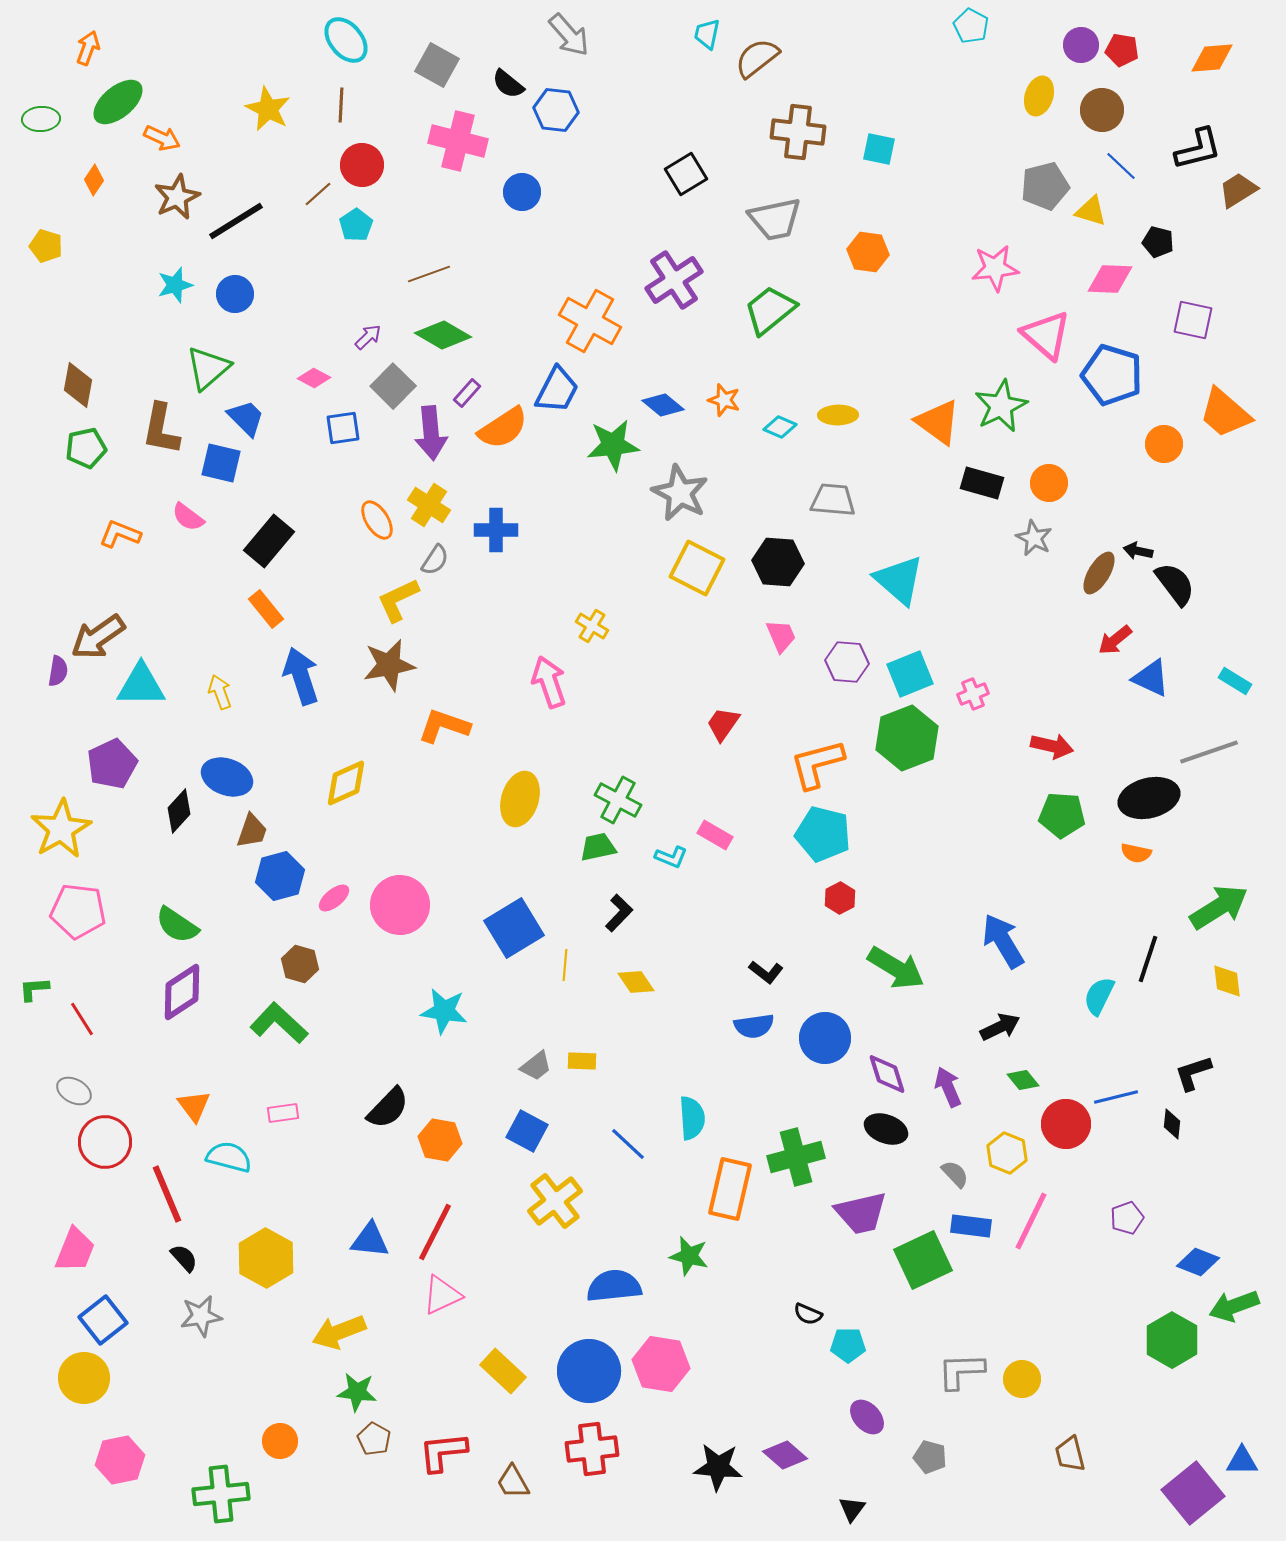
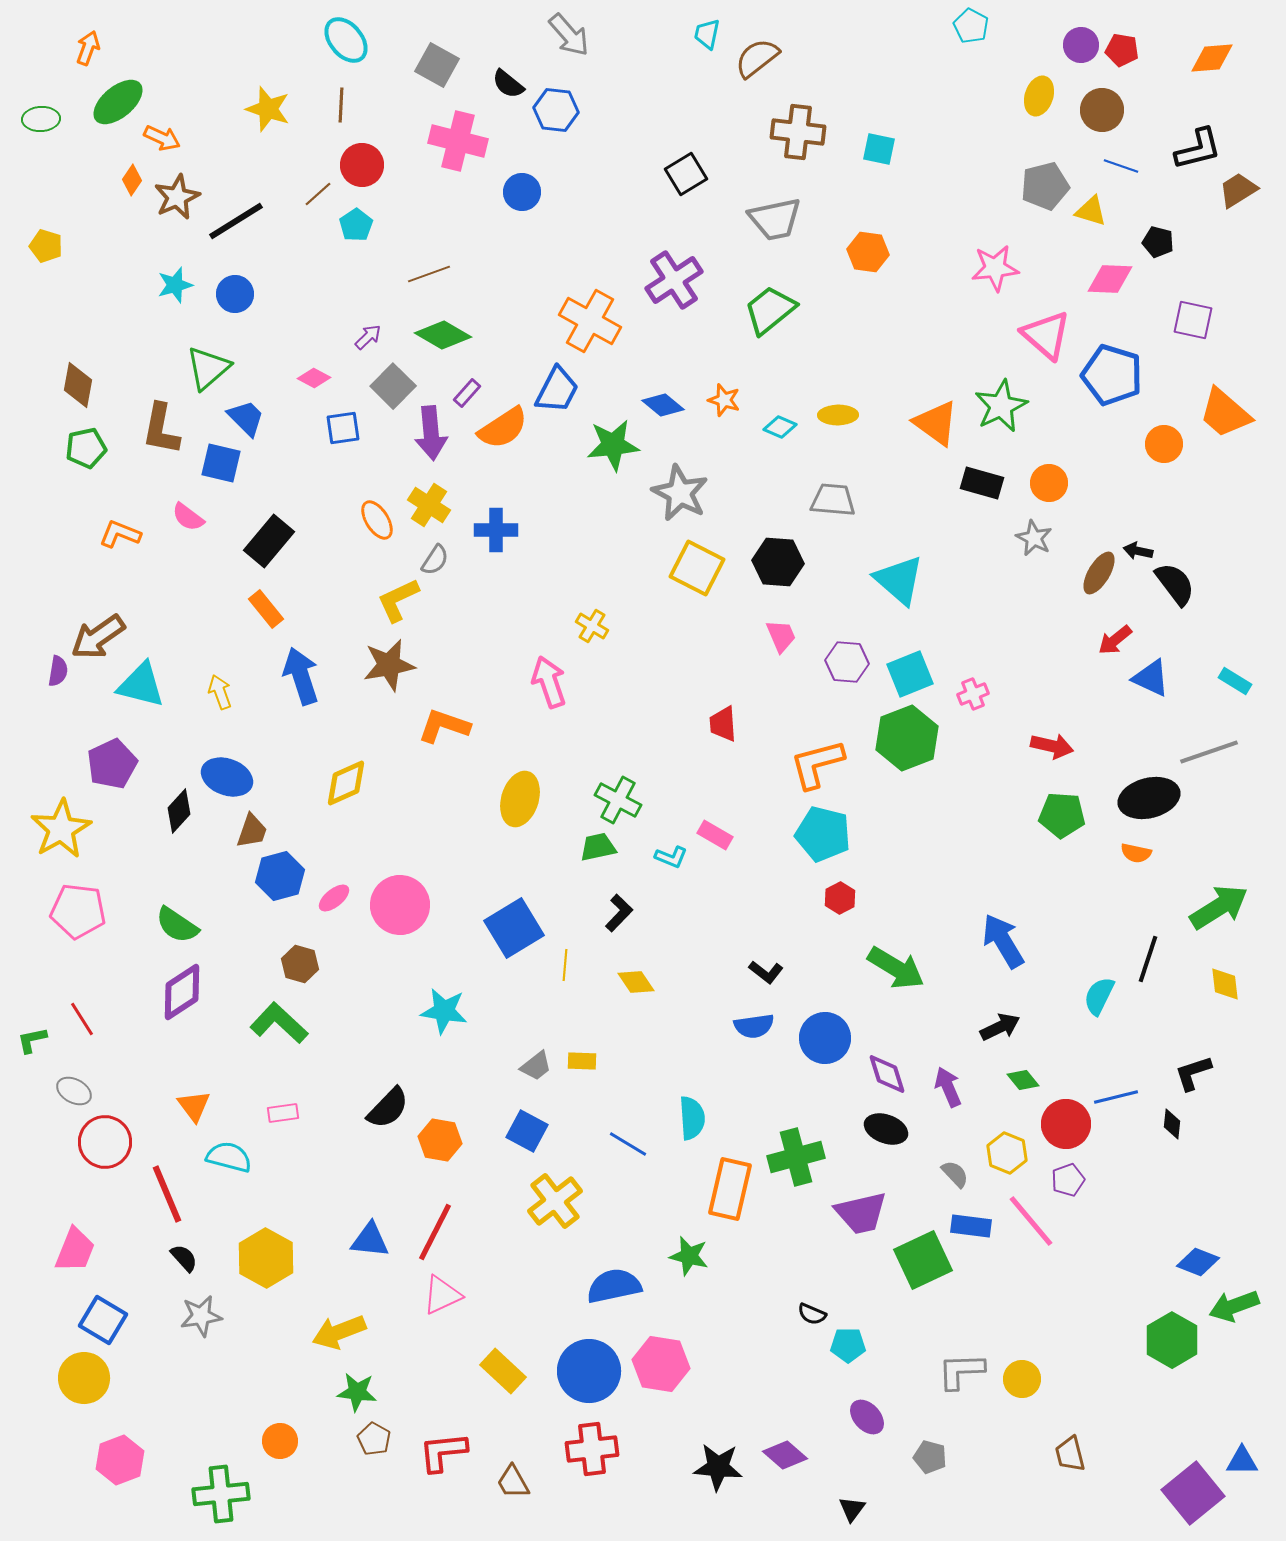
yellow star at (268, 109): rotated 9 degrees counterclockwise
blue line at (1121, 166): rotated 24 degrees counterclockwise
orange diamond at (94, 180): moved 38 px right
orange triangle at (938, 422): moved 2 px left, 1 px down
cyan triangle at (141, 685): rotated 14 degrees clockwise
red trapezoid at (723, 724): rotated 39 degrees counterclockwise
yellow diamond at (1227, 981): moved 2 px left, 3 px down
green L-shape at (34, 989): moved 2 px left, 51 px down; rotated 8 degrees counterclockwise
blue line at (628, 1144): rotated 12 degrees counterclockwise
purple pentagon at (1127, 1218): moved 59 px left, 38 px up
pink line at (1031, 1221): rotated 66 degrees counterclockwise
blue semicircle at (614, 1286): rotated 6 degrees counterclockwise
black semicircle at (808, 1314): moved 4 px right
blue square at (103, 1320): rotated 21 degrees counterclockwise
pink hexagon at (120, 1460): rotated 9 degrees counterclockwise
